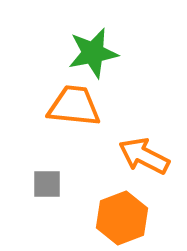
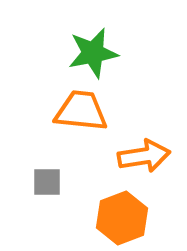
orange trapezoid: moved 7 px right, 5 px down
orange arrow: rotated 144 degrees clockwise
gray square: moved 2 px up
